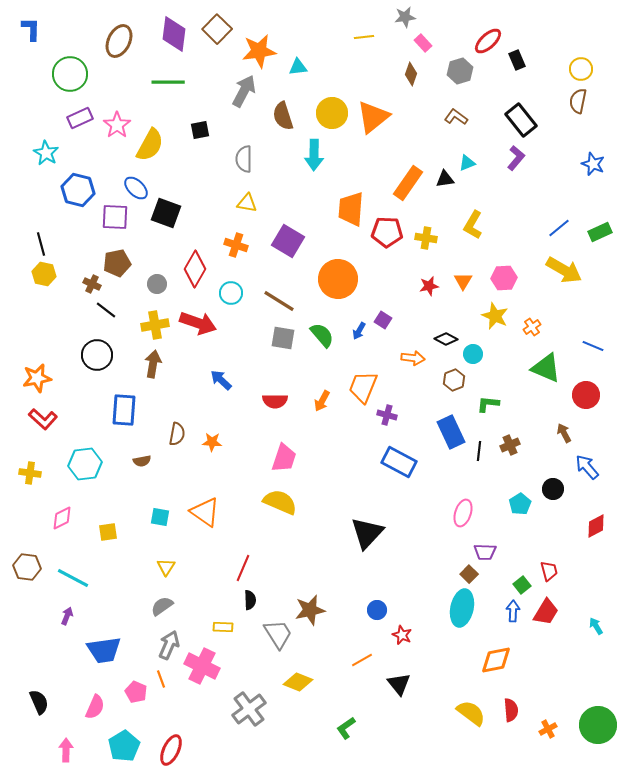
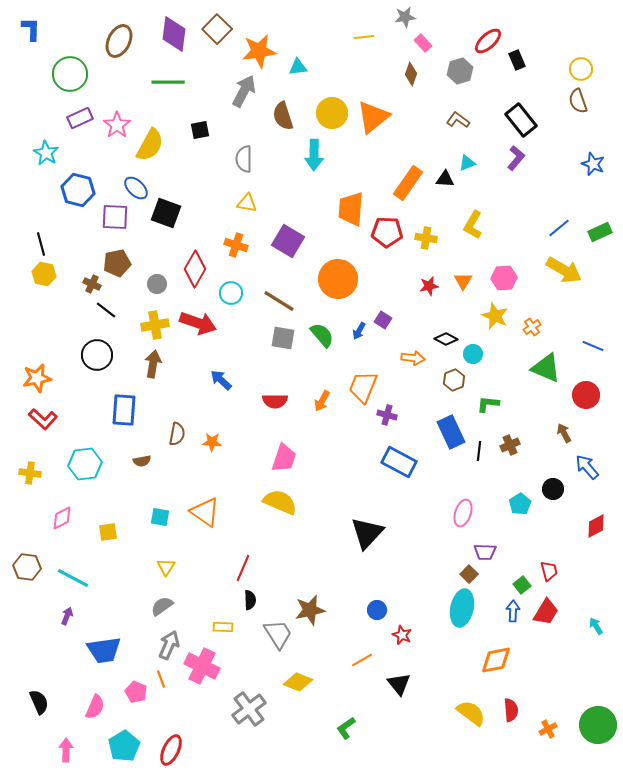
brown semicircle at (578, 101): rotated 30 degrees counterclockwise
brown L-shape at (456, 117): moved 2 px right, 3 px down
black triangle at (445, 179): rotated 12 degrees clockwise
